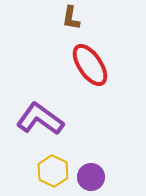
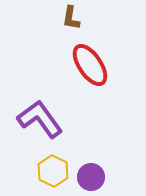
purple L-shape: rotated 18 degrees clockwise
